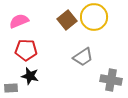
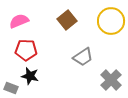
yellow circle: moved 17 px right, 4 px down
gray cross: rotated 35 degrees clockwise
gray rectangle: rotated 24 degrees clockwise
